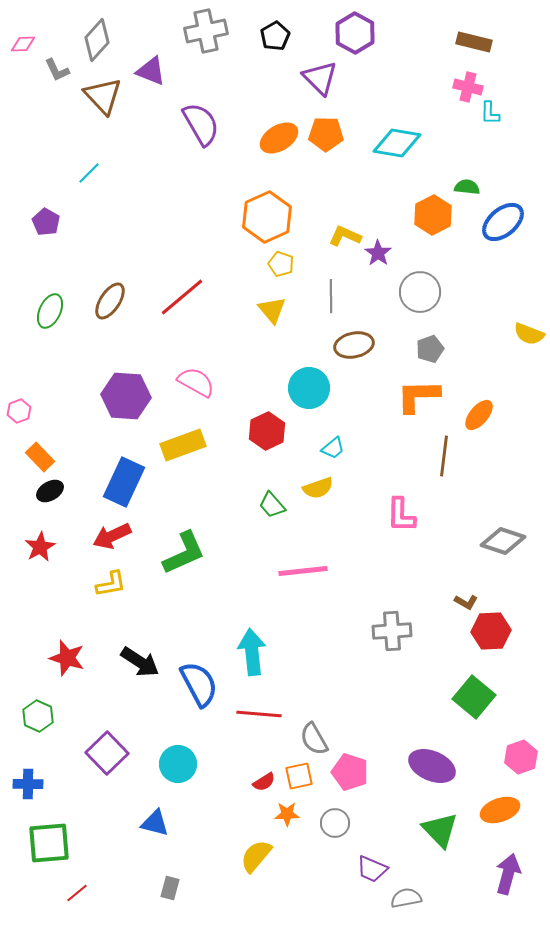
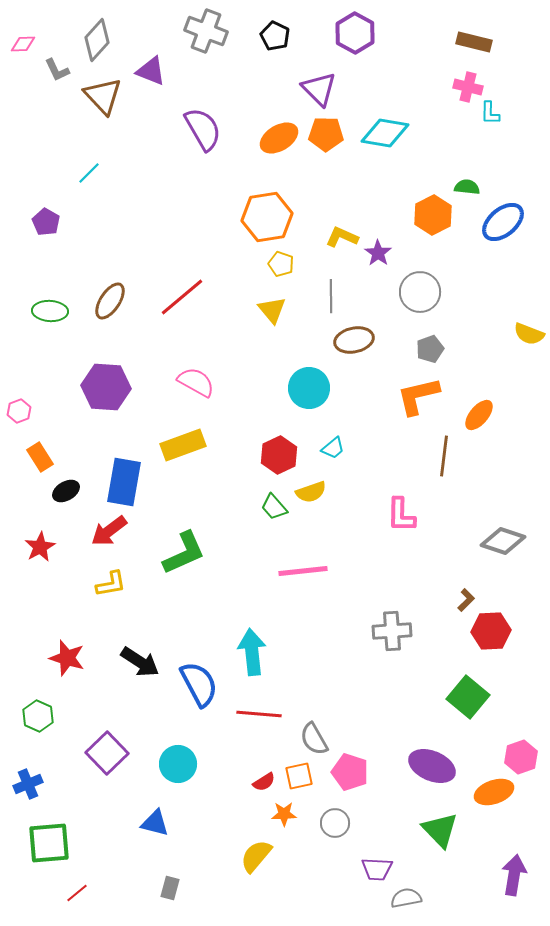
gray cross at (206, 31): rotated 33 degrees clockwise
black pentagon at (275, 36): rotated 16 degrees counterclockwise
purple triangle at (320, 78): moved 1 px left, 11 px down
purple semicircle at (201, 124): moved 2 px right, 5 px down
cyan diamond at (397, 143): moved 12 px left, 10 px up
orange hexagon at (267, 217): rotated 15 degrees clockwise
yellow L-shape at (345, 236): moved 3 px left, 1 px down
green ellipse at (50, 311): rotated 68 degrees clockwise
brown ellipse at (354, 345): moved 5 px up
purple hexagon at (126, 396): moved 20 px left, 9 px up
orange L-shape at (418, 396): rotated 12 degrees counterclockwise
red hexagon at (267, 431): moved 12 px right, 24 px down
orange rectangle at (40, 457): rotated 12 degrees clockwise
blue rectangle at (124, 482): rotated 15 degrees counterclockwise
yellow semicircle at (318, 488): moved 7 px left, 4 px down
black ellipse at (50, 491): moved 16 px right
green trapezoid at (272, 505): moved 2 px right, 2 px down
red arrow at (112, 536): moved 3 px left, 5 px up; rotated 12 degrees counterclockwise
brown L-shape at (466, 602): moved 2 px up; rotated 75 degrees counterclockwise
green square at (474, 697): moved 6 px left
blue cross at (28, 784): rotated 24 degrees counterclockwise
orange ellipse at (500, 810): moved 6 px left, 18 px up
orange star at (287, 814): moved 3 px left
purple trapezoid at (372, 869): moved 5 px right; rotated 20 degrees counterclockwise
purple arrow at (508, 874): moved 6 px right, 1 px down; rotated 6 degrees counterclockwise
